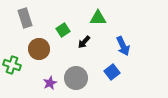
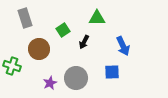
green triangle: moved 1 px left
black arrow: rotated 16 degrees counterclockwise
green cross: moved 1 px down
blue square: rotated 35 degrees clockwise
